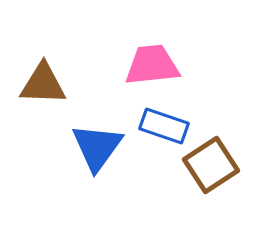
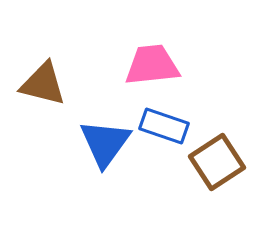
brown triangle: rotated 12 degrees clockwise
blue triangle: moved 8 px right, 4 px up
brown square: moved 6 px right, 3 px up
